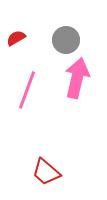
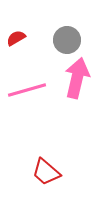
gray circle: moved 1 px right
pink line: rotated 54 degrees clockwise
